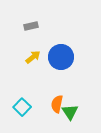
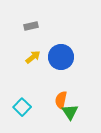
orange semicircle: moved 4 px right, 4 px up
